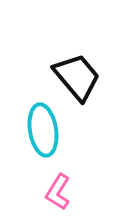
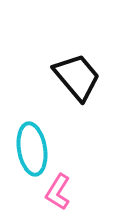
cyan ellipse: moved 11 px left, 19 px down
